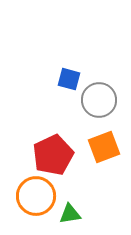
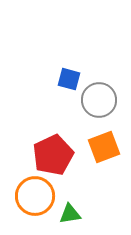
orange circle: moved 1 px left
